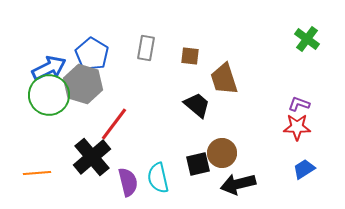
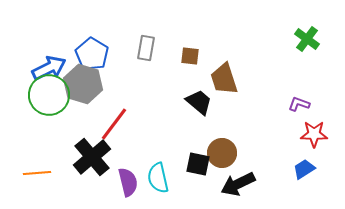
black trapezoid: moved 2 px right, 3 px up
red star: moved 17 px right, 7 px down
black square: rotated 25 degrees clockwise
black arrow: rotated 12 degrees counterclockwise
